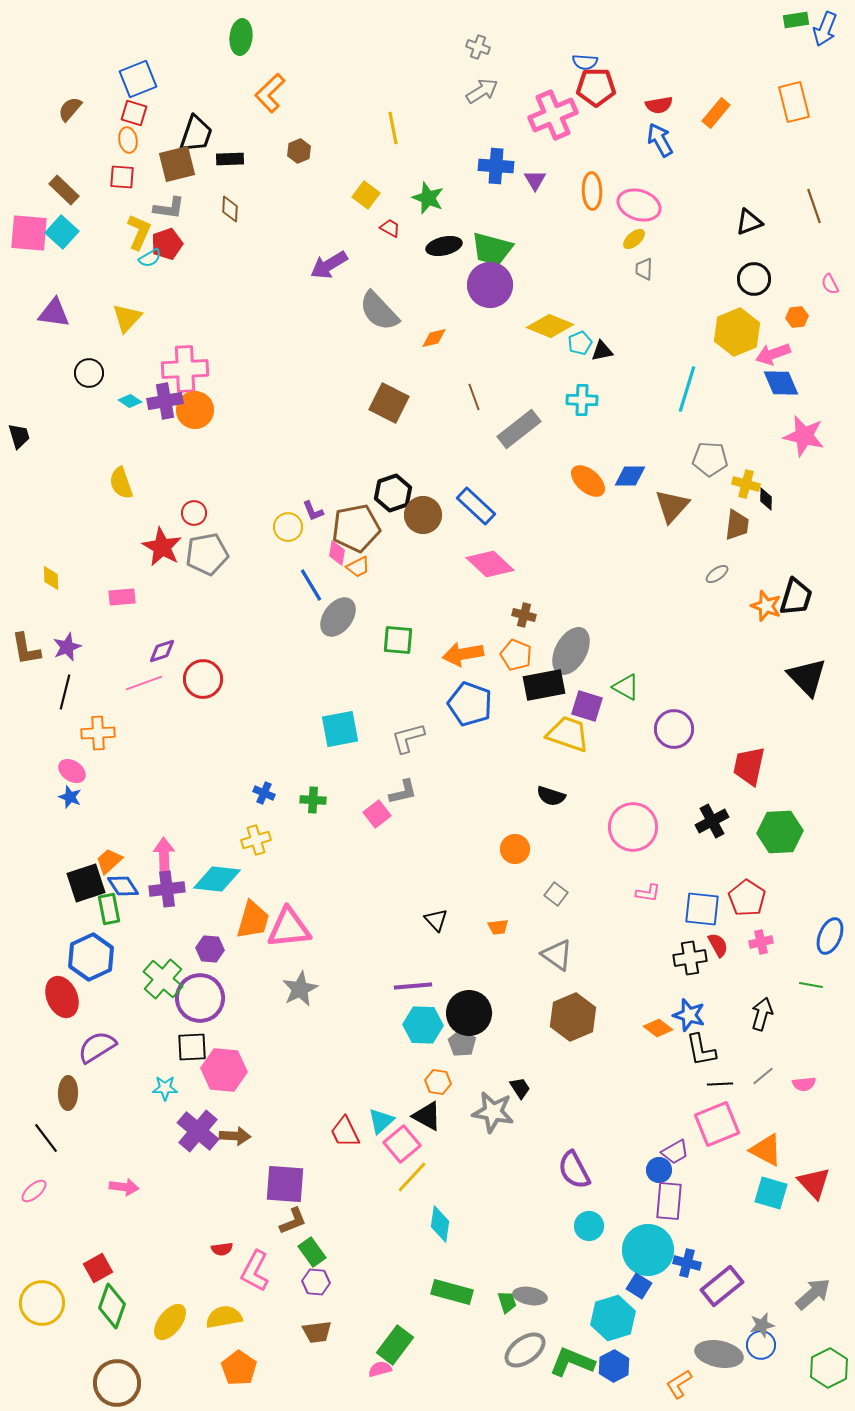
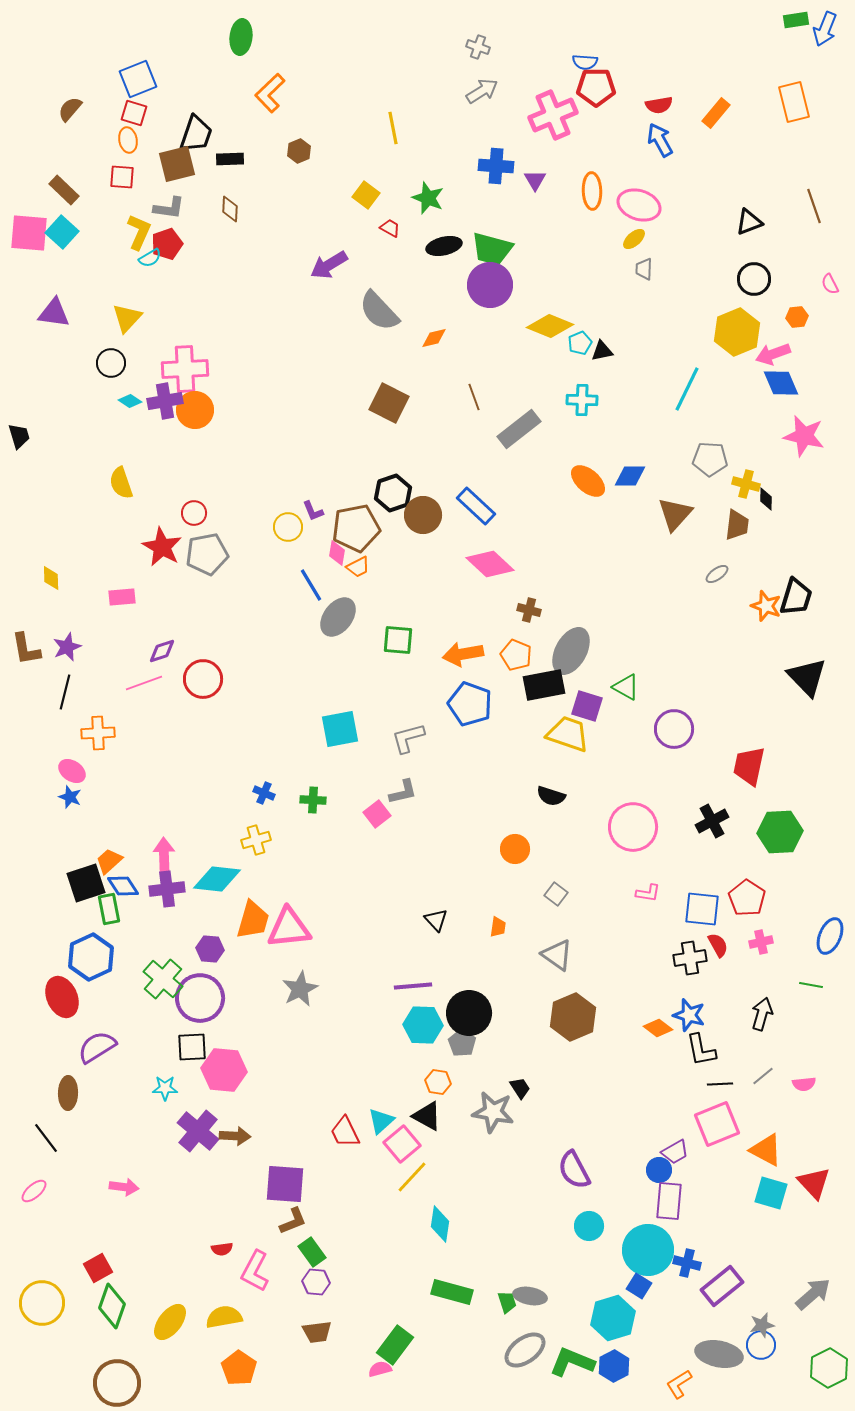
black circle at (89, 373): moved 22 px right, 10 px up
cyan line at (687, 389): rotated 9 degrees clockwise
brown triangle at (672, 506): moved 3 px right, 8 px down
brown cross at (524, 615): moved 5 px right, 5 px up
orange trapezoid at (498, 927): rotated 75 degrees counterclockwise
